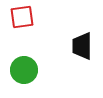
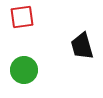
black trapezoid: rotated 16 degrees counterclockwise
